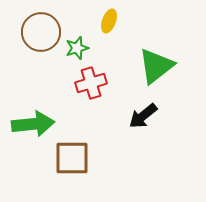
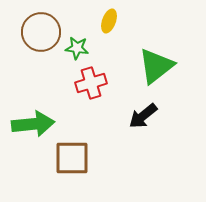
green star: rotated 25 degrees clockwise
